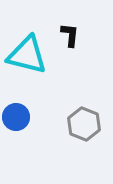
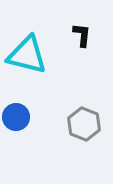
black L-shape: moved 12 px right
